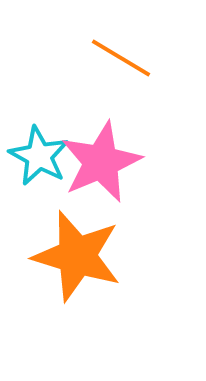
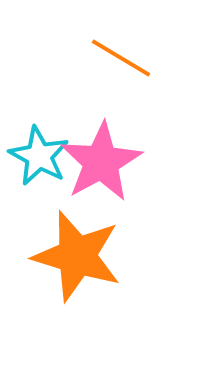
pink star: rotated 6 degrees counterclockwise
